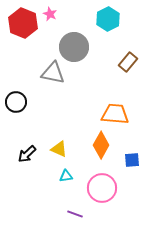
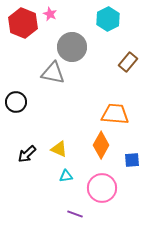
gray circle: moved 2 px left
